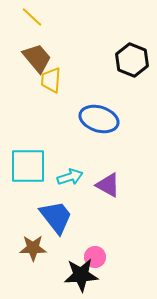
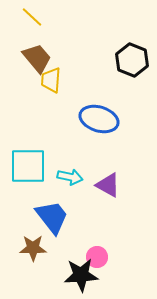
cyan arrow: rotated 30 degrees clockwise
blue trapezoid: moved 4 px left
pink circle: moved 2 px right
